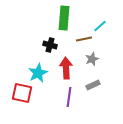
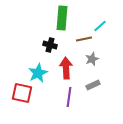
green rectangle: moved 2 px left
